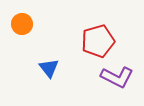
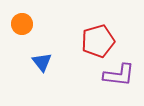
blue triangle: moved 7 px left, 6 px up
purple L-shape: moved 2 px right, 2 px up; rotated 20 degrees counterclockwise
